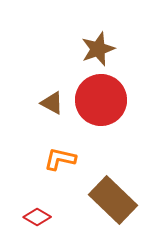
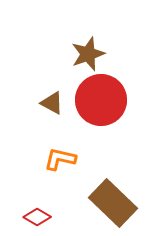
brown star: moved 10 px left, 5 px down
brown rectangle: moved 3 px down
